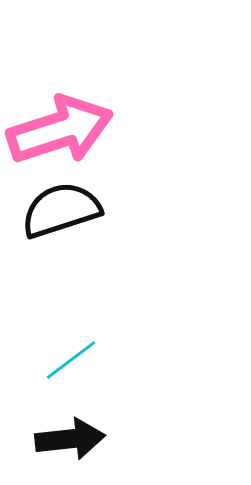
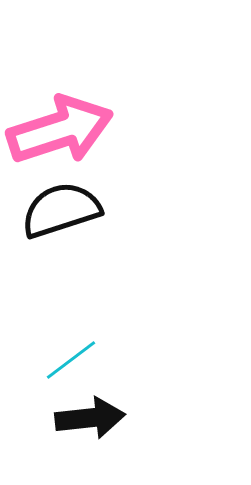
black arrow: moved 20 px right, 21 px up
